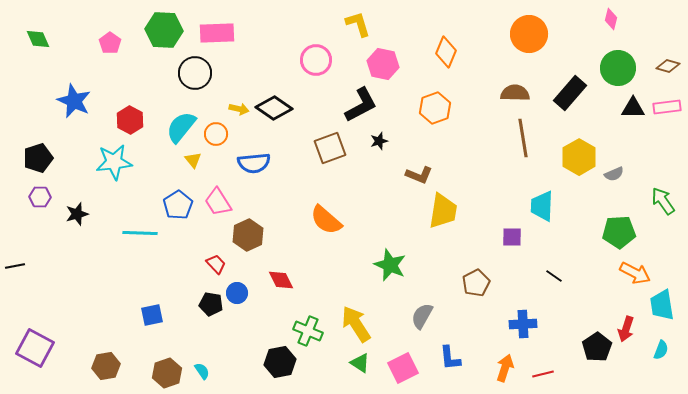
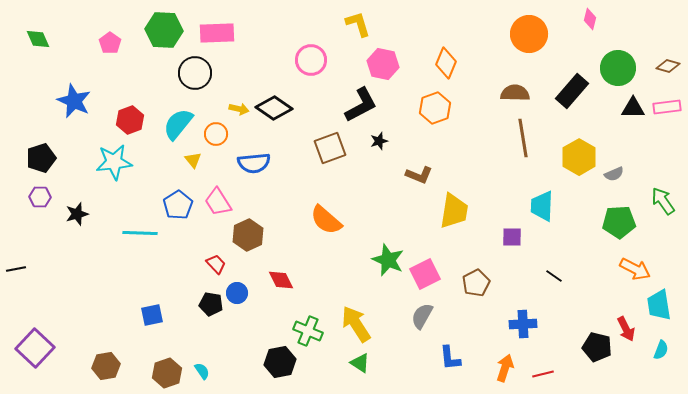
pink diamond at (611, 19): moved 21 px left
orange diamond at (446, 52): moved 11 px down
pink circle at (316, 60): moved 5 px left
black rectangle at (570, 93): moved 2 px right, 2 px up
red hexagon at (130, 120): rotated 12 degrees clockwise
cyan semicircle at (181, 127): moved 3 px left, 3 px up
black pentagon at (38, 158): moved 3 px right
yellow trapezoid at (443, 211): moved 11 px right
green pentagon at (619, 232): moved 10 px up
green star at (390, 265): moved 2 px left, 5 px up
black line at (15, 266): moved 1 px right, 3 px down
orange arrow at (635, 273): moved 4 px up
cyan trapezoid at (662, 305): moved 3 px left
red arrow at (626, 329): rotated 45 degrees counterclockwise
black pentagon at (597, 347): rotated 24 degrees counterclockwise
purple square at (35, 348): rotated 15 degrees clockwise
pink square at (403, 368): moved 22 px right, 94 px up
